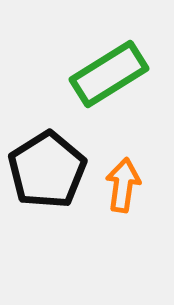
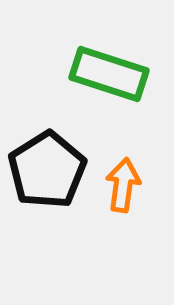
green rectangle: rotated 50 degrees clockwise
